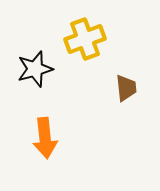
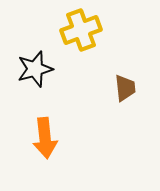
yellow cross: moved 4 px left, 9 px up
brown trapezoid: moved 1 px left
